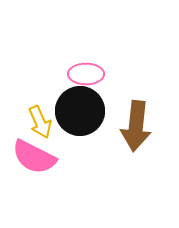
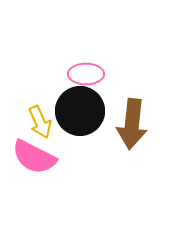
brown arrow: moved 4 px left, 2 px up
